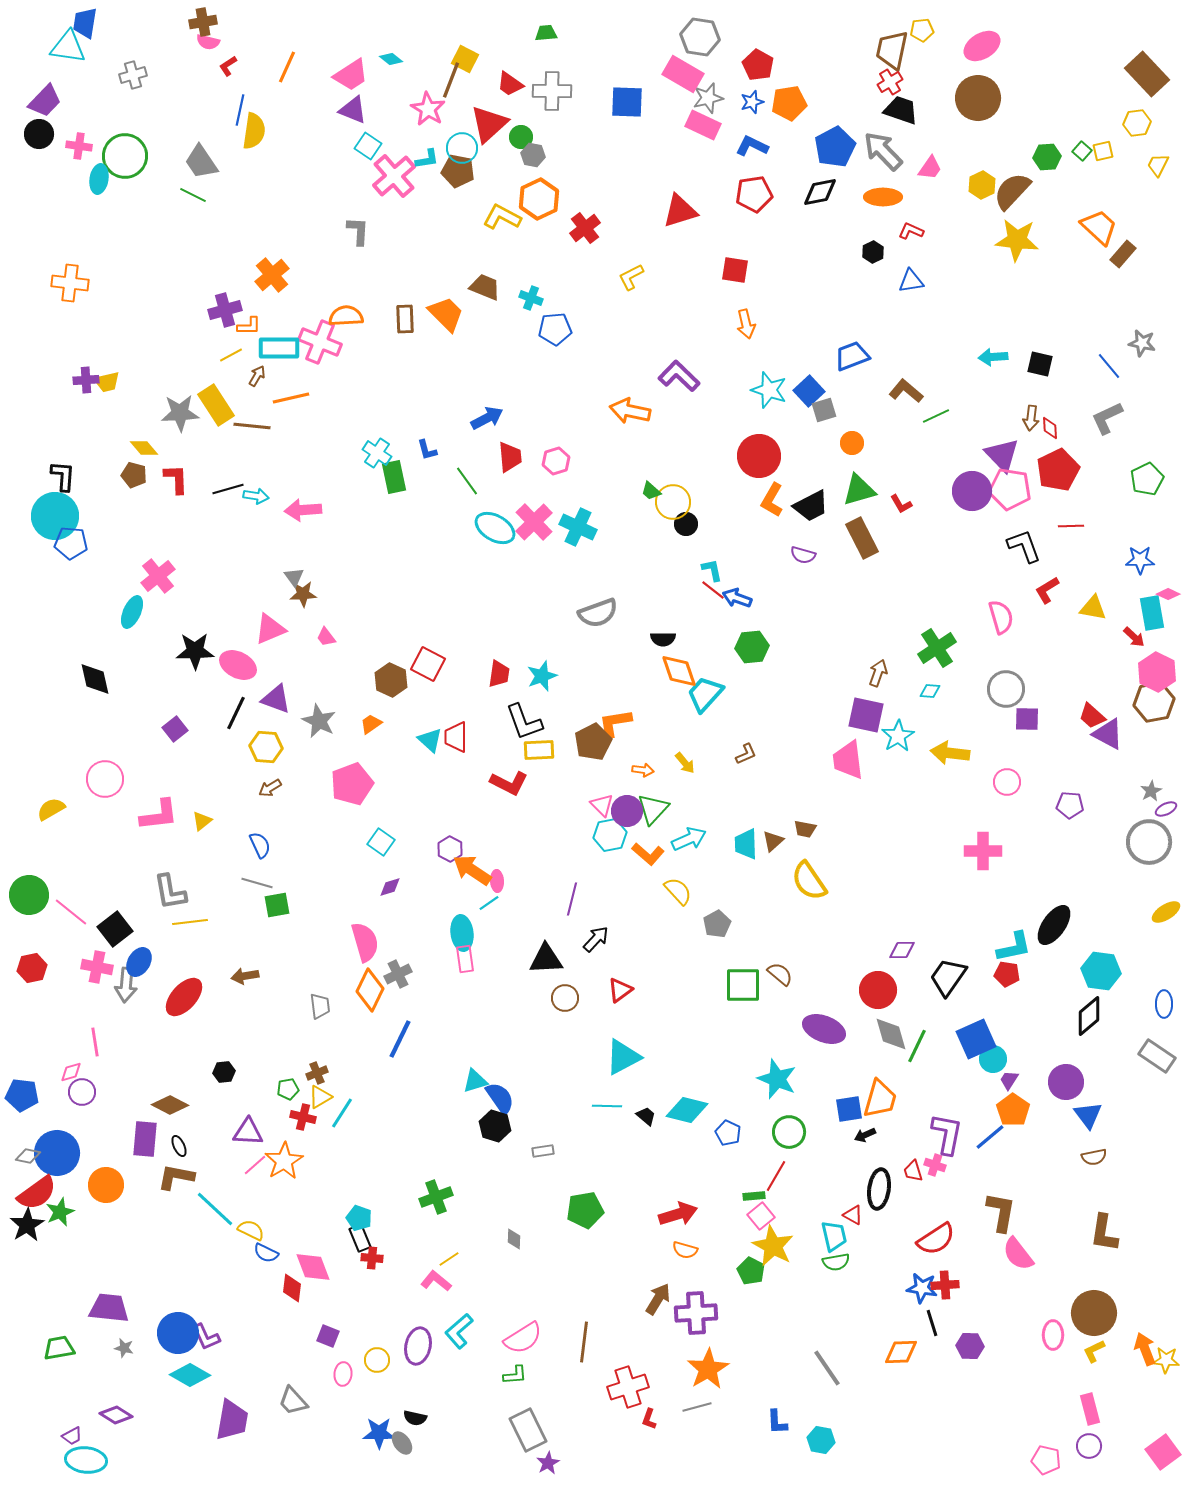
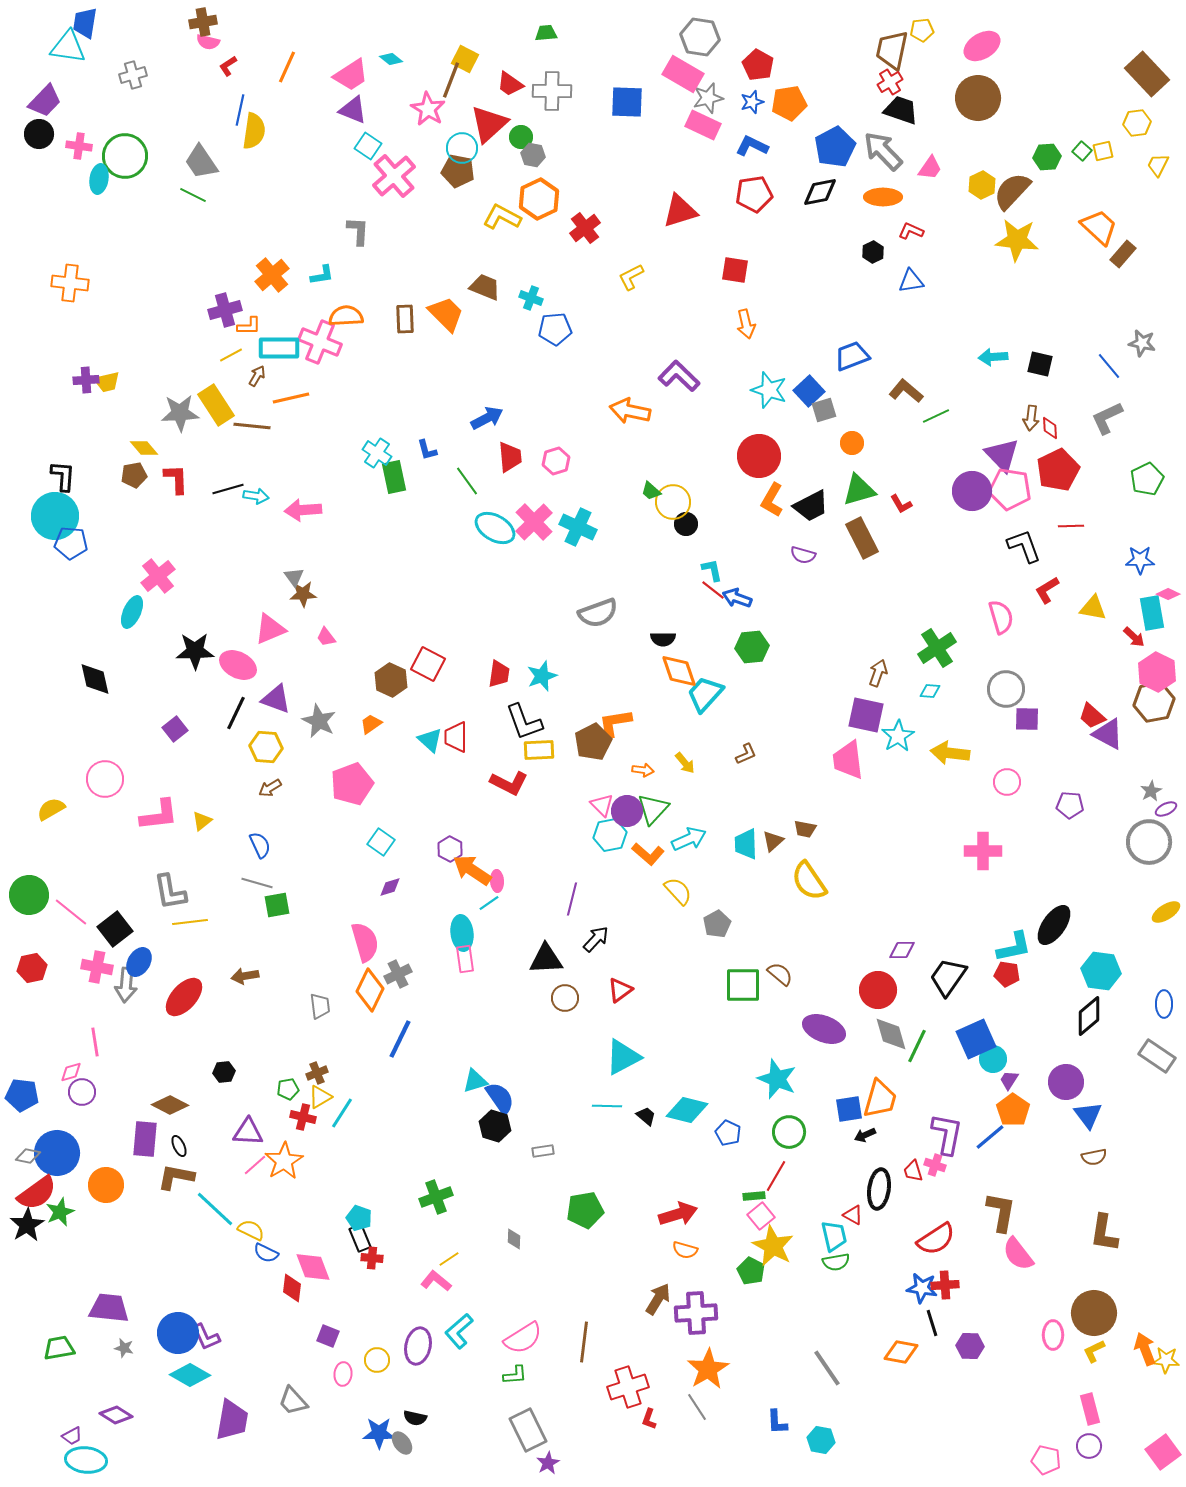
cyan L-shape at (427, 159): moved 105 px left, 116 px down
brown pentagon at (134, 475): rotated 25 degrees counterclockwise
orange diamond at (901, 1352): rotated 12 degrees clockwise
gray line at (697, 1407): rotated 72 degrees clockwise
